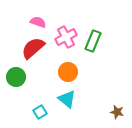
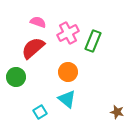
pink cross: moved 2 px right, 4 px up
